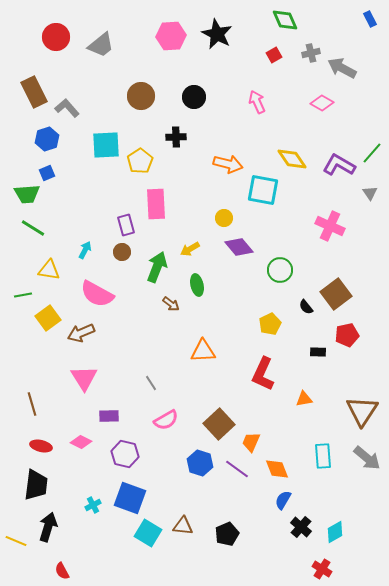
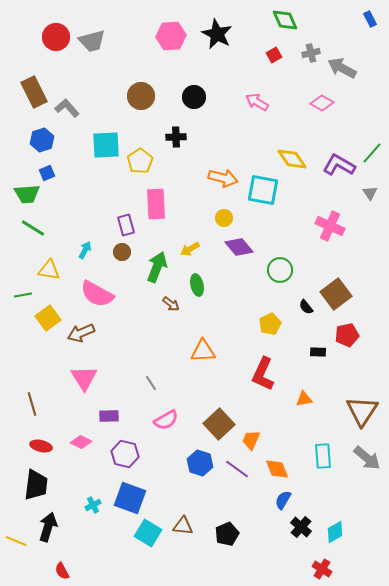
gray trapezoid at (101, 45): moved 9 px left, 4 px up; rotated 24 degrees clockwise
pink arrow at (257, 102): rotated 35 degrees counterclockwise
blue hexagon at (47, 139): moved 5 px left, 1 px down
orange arrow at (228, 164): moved 5 px left, 14 px down
orange trapezoid at (251, 442): moved 2 px up
